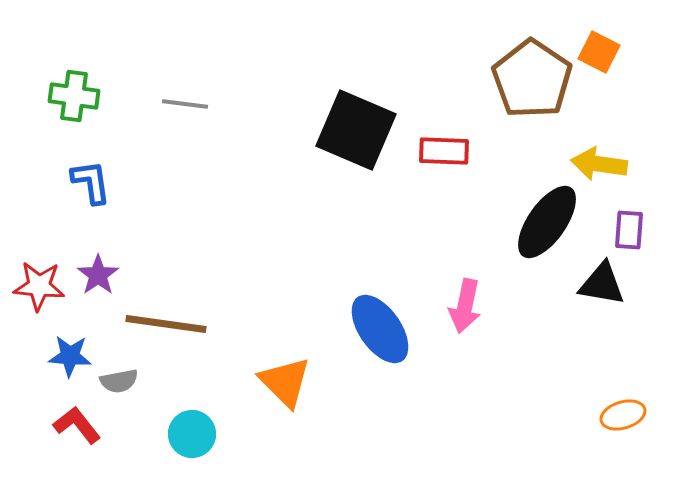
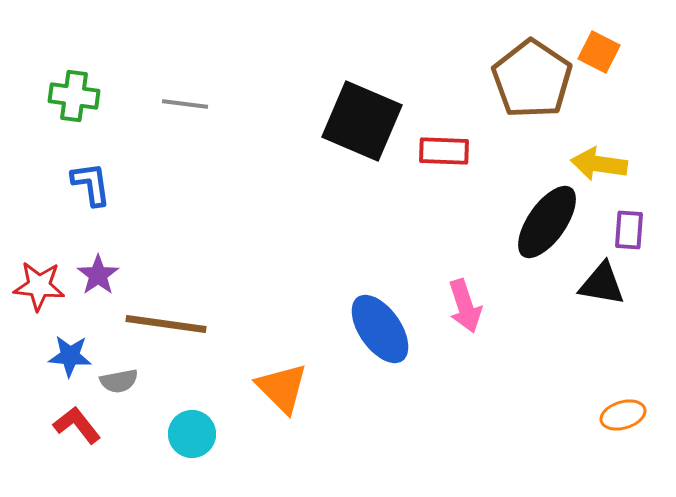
black square: moved 6 px right, 9 px up
blue L-shape: moved 2 px down
pink arrow: rotated 30 degrees counterclockwise
orange triangle: moved 3 px left, 6 px down
